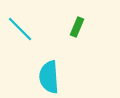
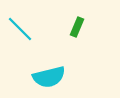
cyan semicircle: rotated 100 degrees counterclockwise
